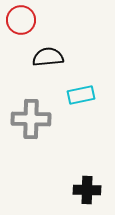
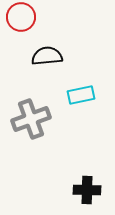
red circle: moved 3 px up
black semicircle: moved 1 px left, 1 px up
gray cross: rotated 21 degrees counterclockwise
